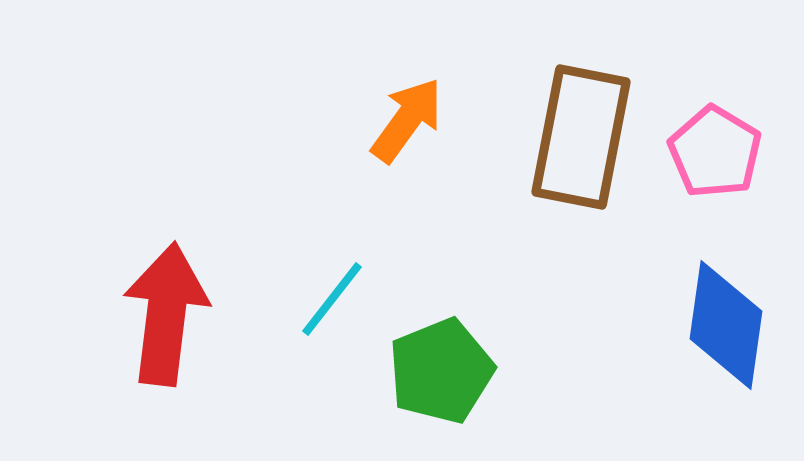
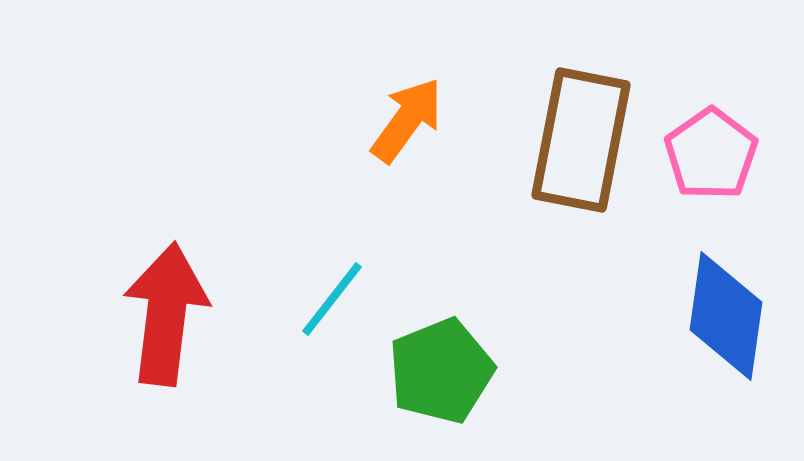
brown rectangle: moved 3 px down
pink pentagon: moved 4 px left, 2 px down; rotated 6 degrees clockwise
blue diamond: moved 9 px up
